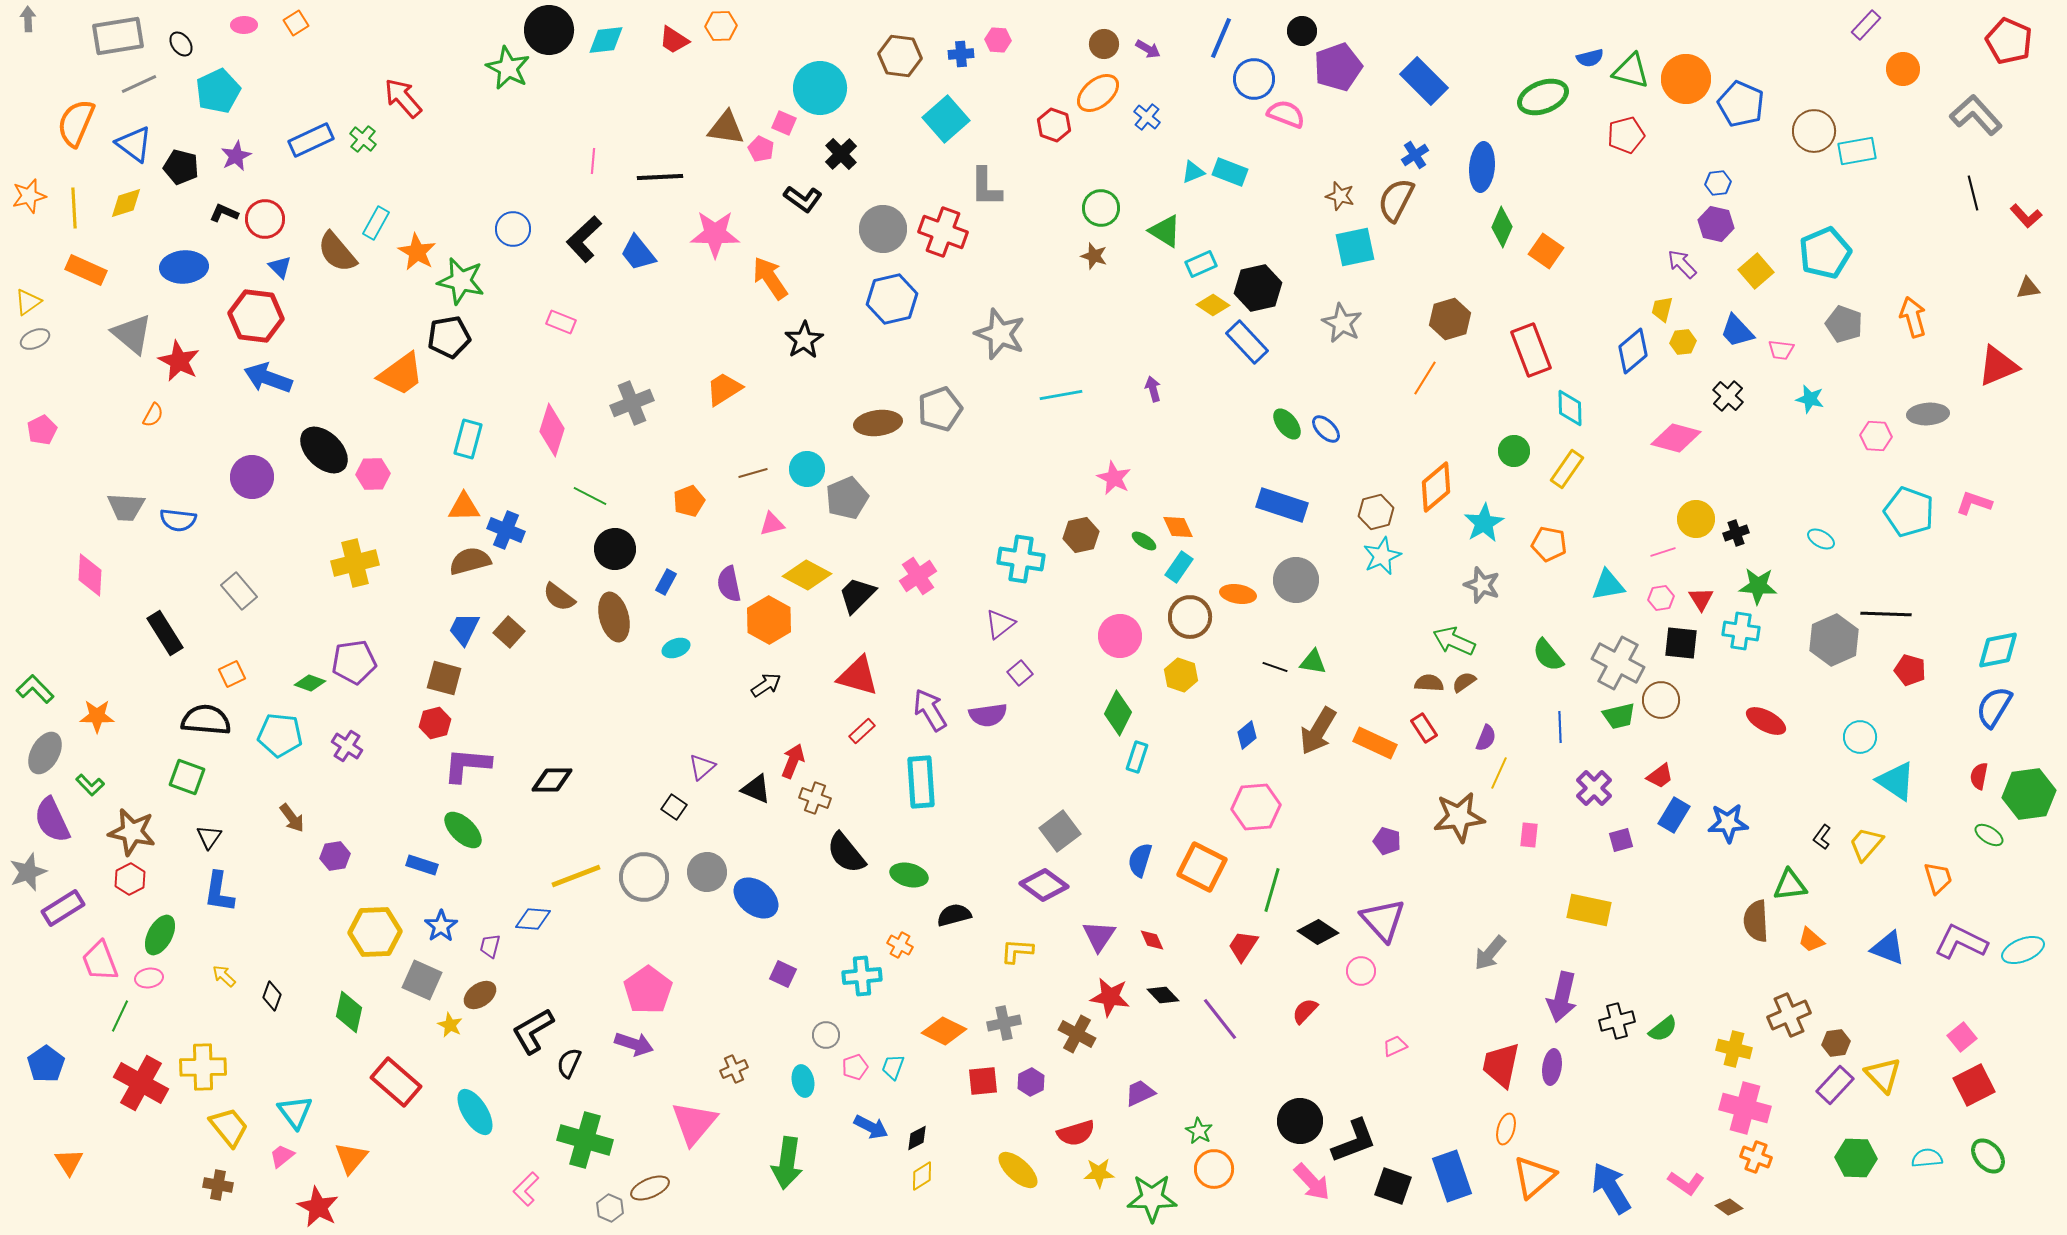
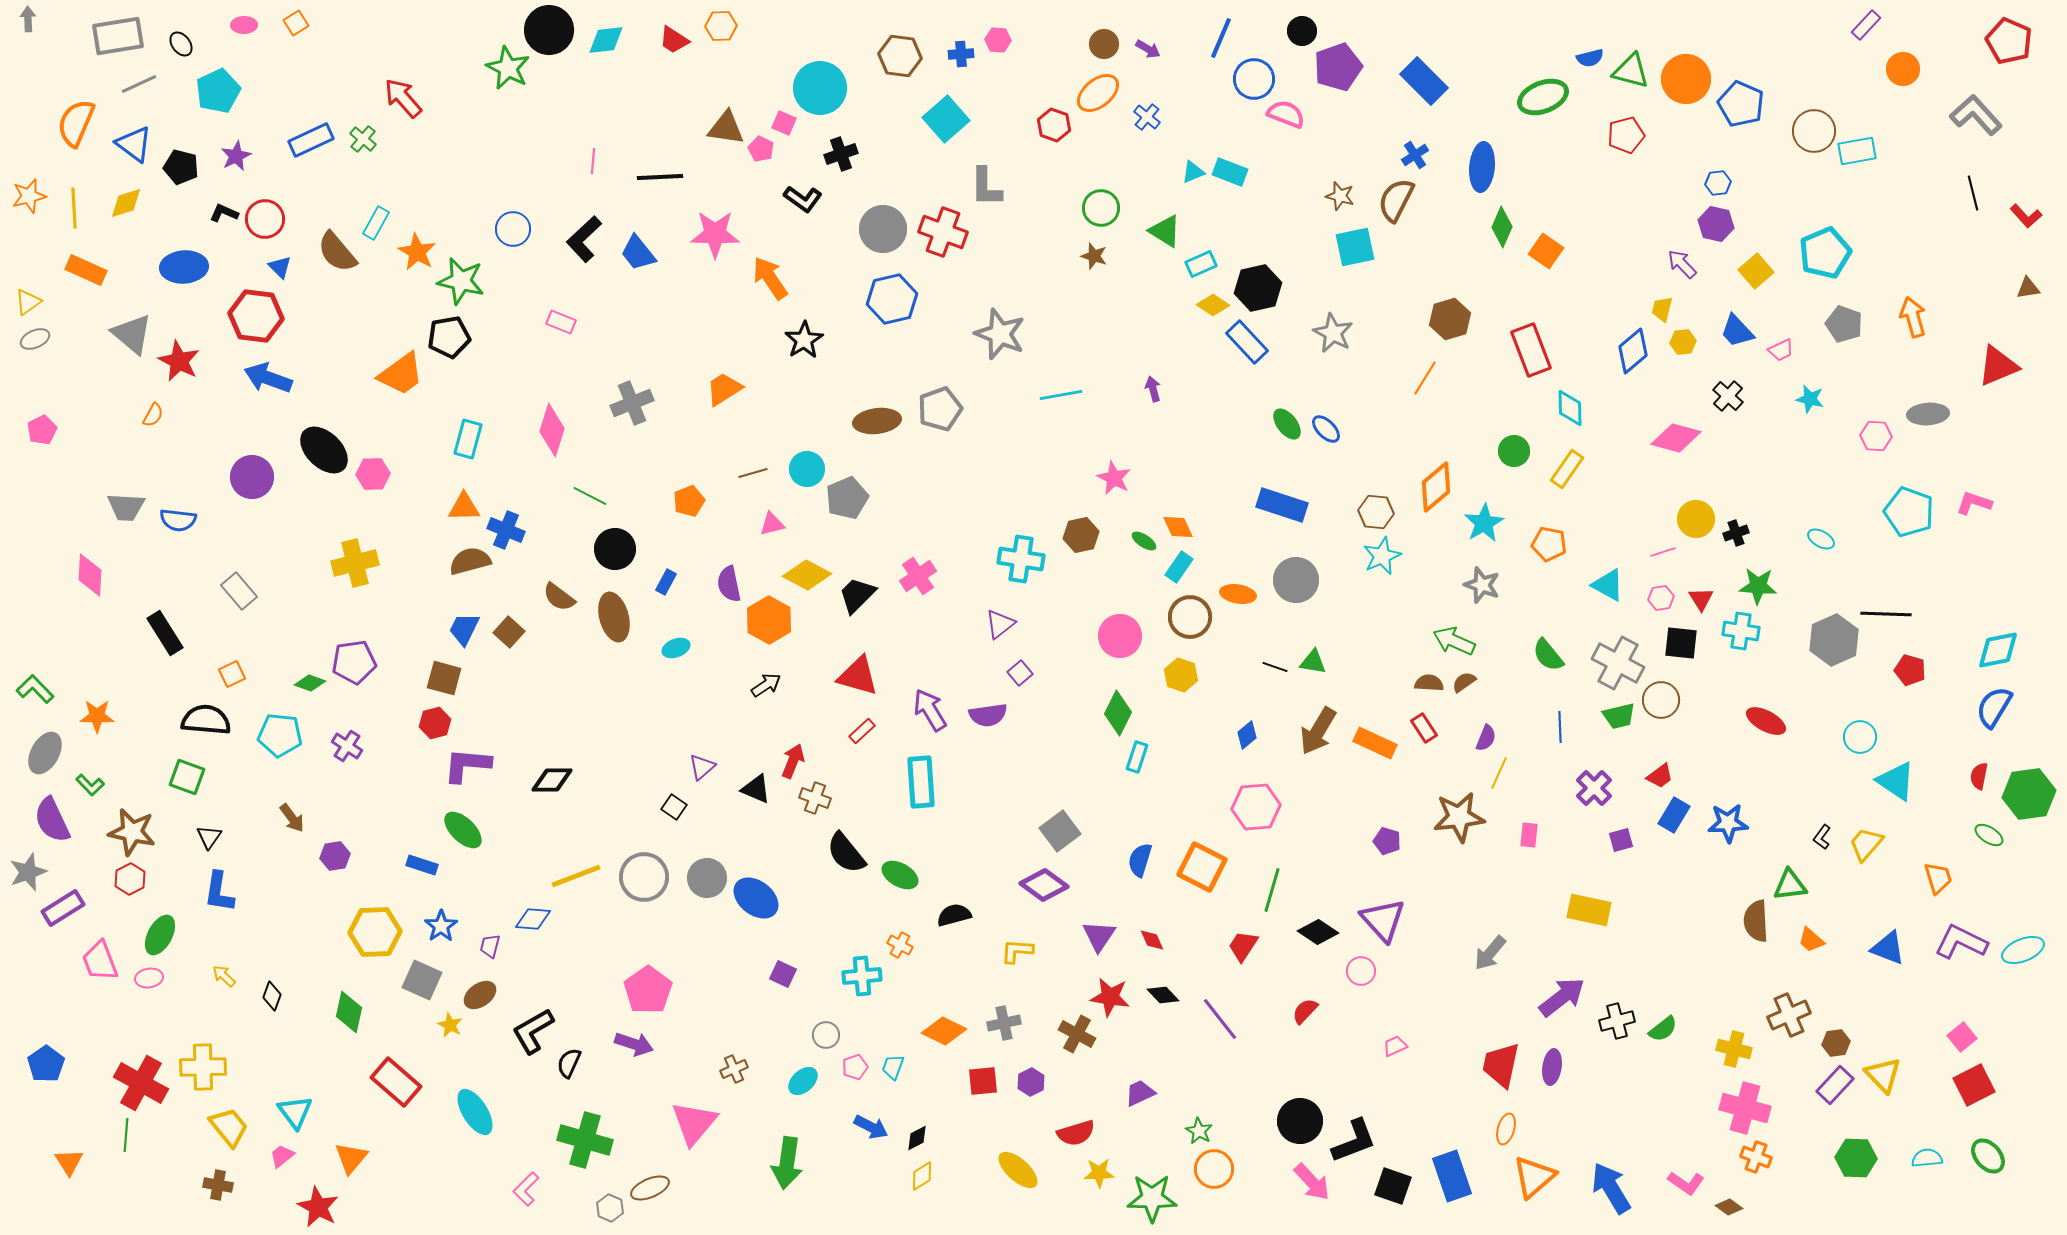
black cross at (841, 154): rotated 24 degrees clockwise
gray star at (1342, 323): moved 9 px left, 10 px down
pink trapezoid at (1781, 350): rotated 32 degrees counterclockwise
brown ellipse at (878, 423): moved 1 px left, 2 px up
brown hexagon at (1376, 512): rotated 20 degrees clockwise
cyan triangle at (1608, 585): rotated 39 degrees clockwise
gray circle at (707, 872): moved 6 px down
green ellipse at (909, 875): moved 9 px left; rotated 15 degrees clockwise
purple arrow at (1562, 997): rotated 141 degrees counterclockwise
green line at (120, 1016): moved 6 px right, 119 px down; rotated 20 degrees counterclockwise
cyan ellipse at (803, 1081): rotated 60 degrees clockwise
